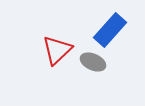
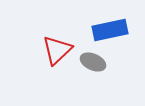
blue rectangle: rotated 36 degrees clockwise
